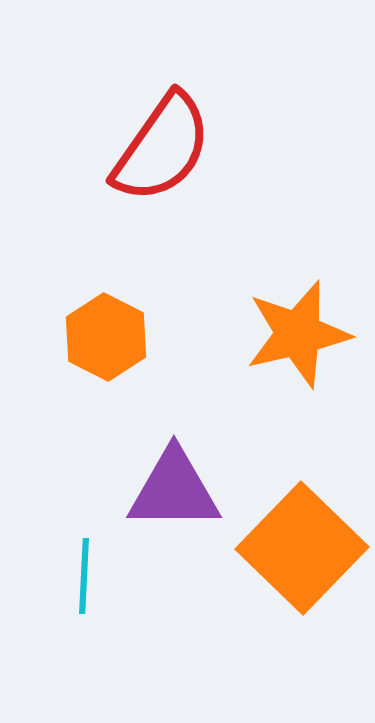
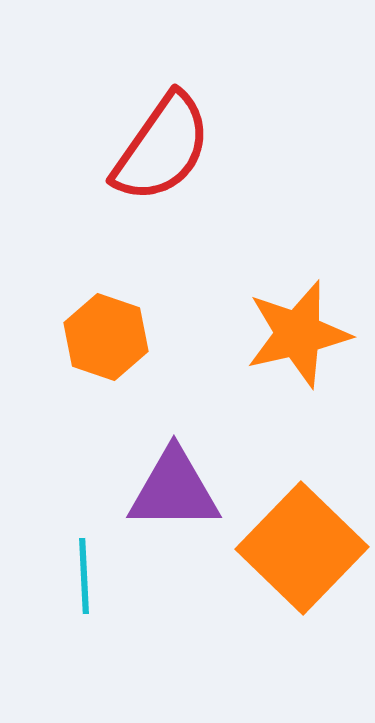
orange hexagon: rotated 8 degrees counterclockwise
cyan line: rotated 6 degrees counterclockwise
